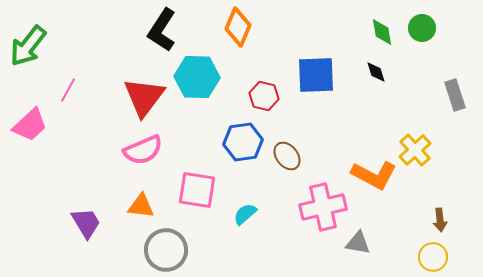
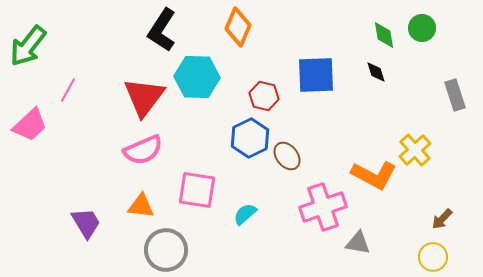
green diamond: moved 2 px right, 3 px down
blue hexagon: moved 7 px right, 4 px up; rotated 18 degrees counterclockwise
pink cross: rotated 6 degrees counterclockwise
brown arrow: moved 2 px right, 1 px up; rotated 50 degrees clockwise
